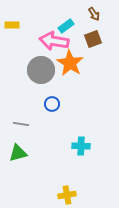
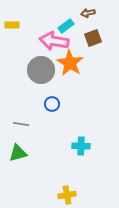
brown arrow: moved 6 px left, 1 px up; rotated 112 degrees clockwise
brown square: moved 1 px up
